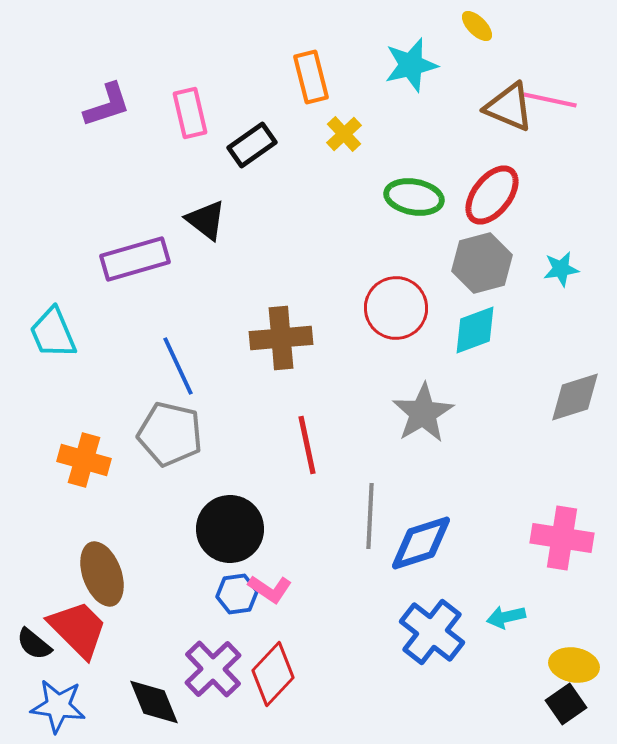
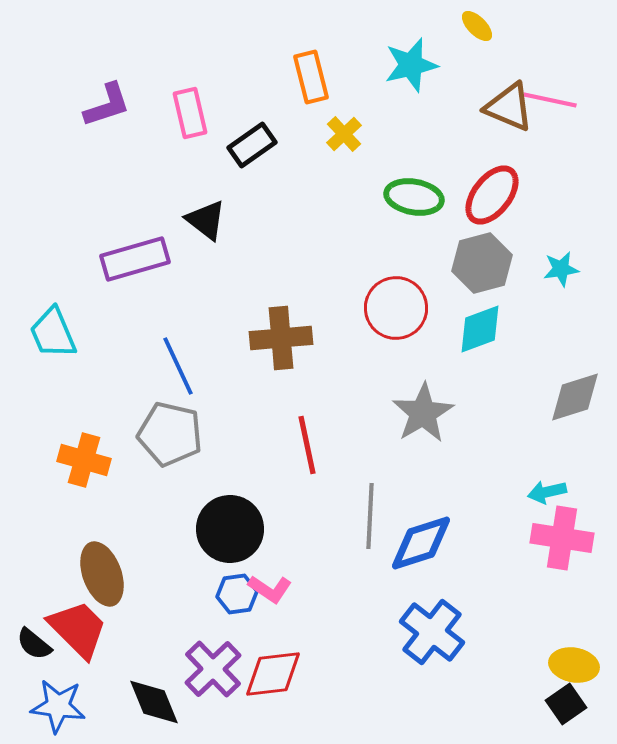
cyan diamond at (475, 330): moved 5 px right, 1 px up
cyan arrow at (506, 617): moved 41 px right, 125 px up
red diamond at (273, 674): rotated 40 degrees clockwise
